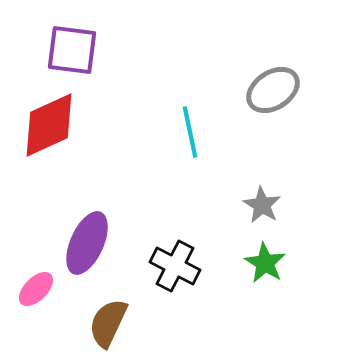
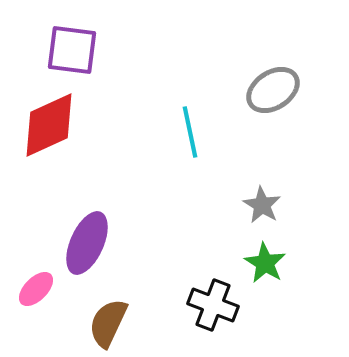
black cross: moved 38 px right, 39 px down; rotated 6 degrees counterclockwise
